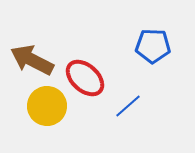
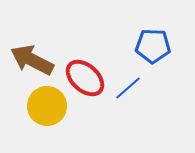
blue line: moved 18 px up
